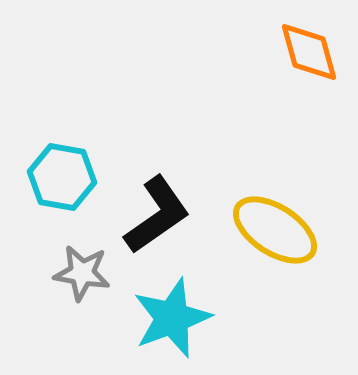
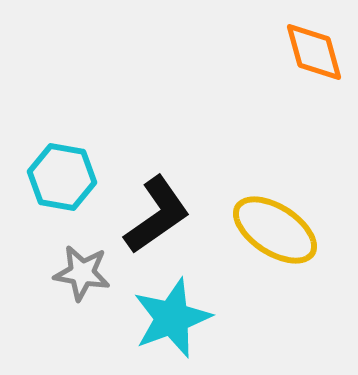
orange diamond: moved 5 px right
